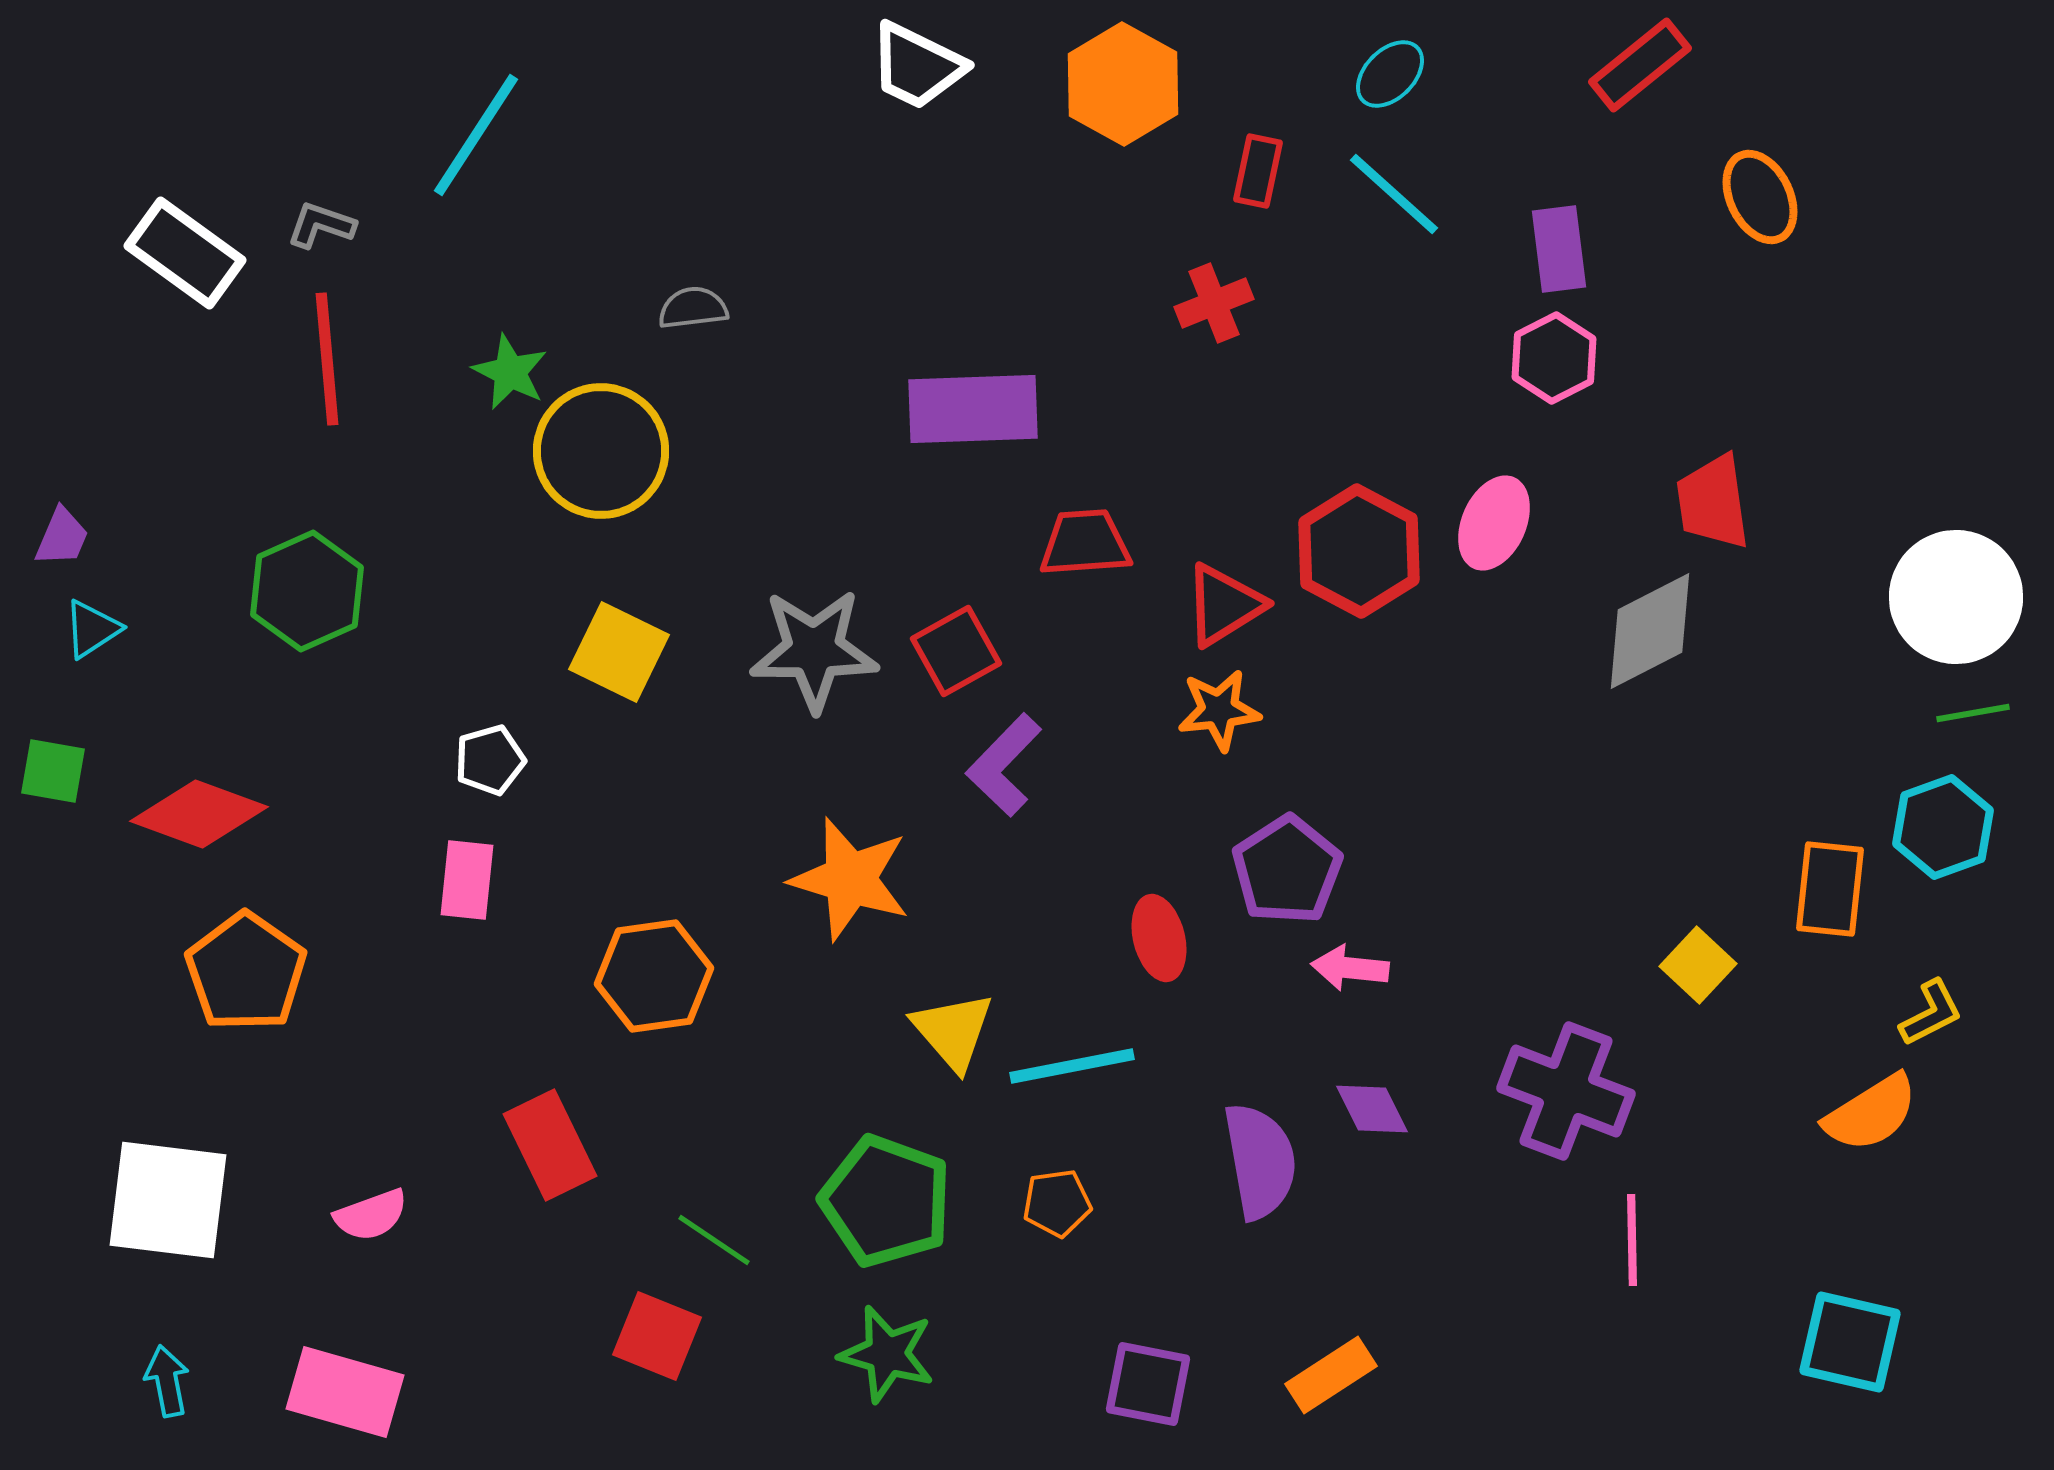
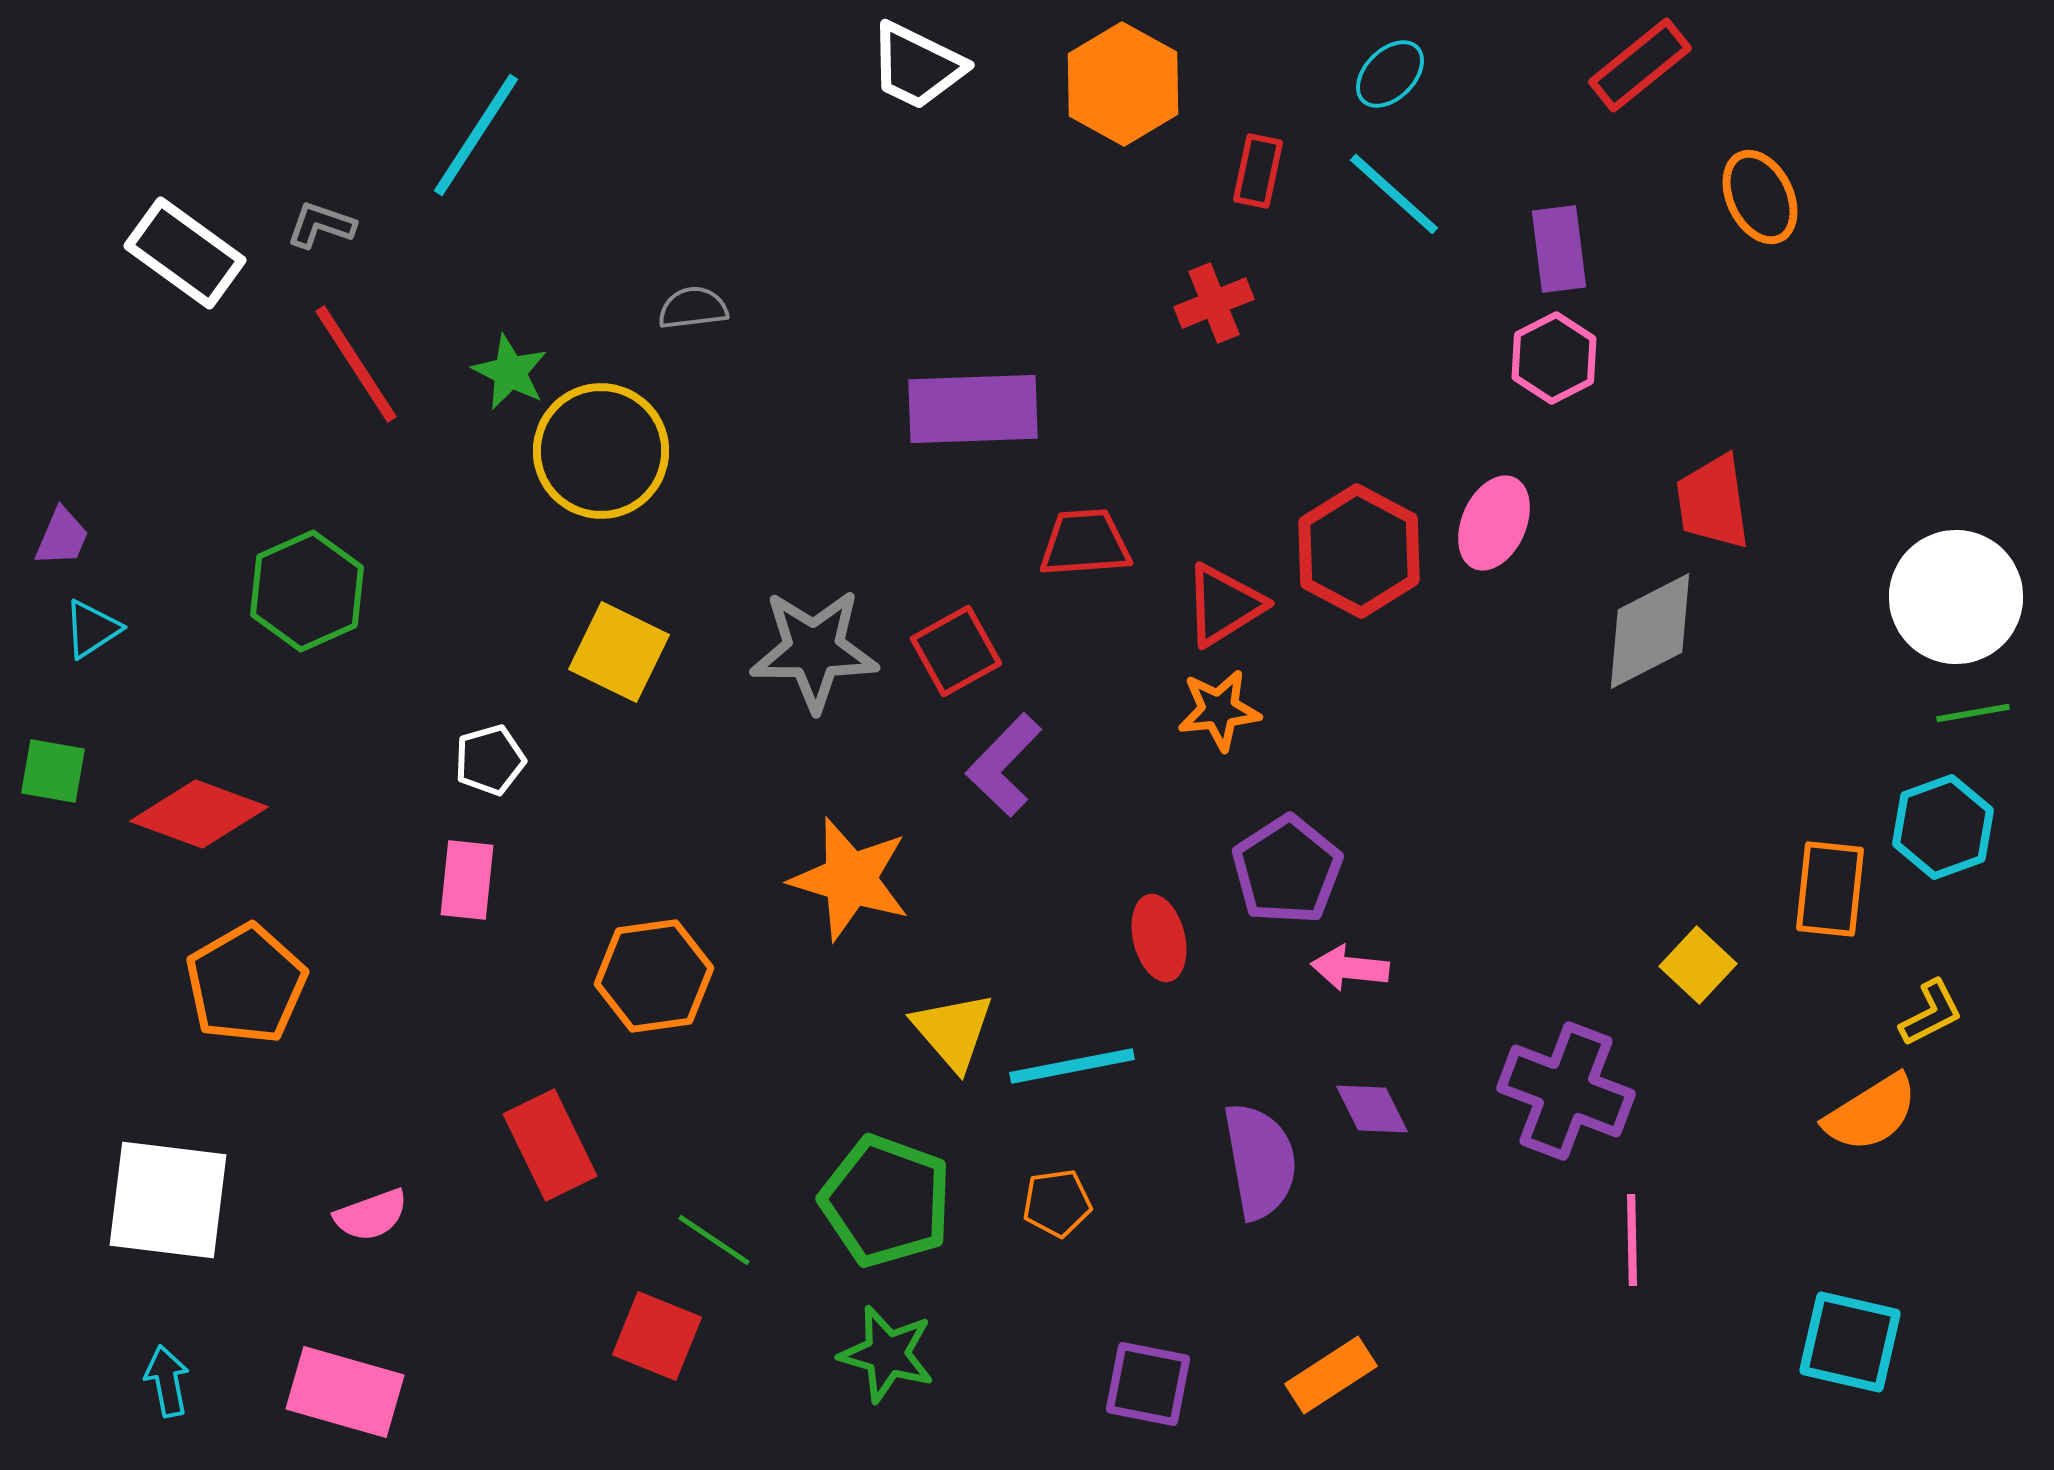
red line at (327, 359): moved 29 px right, 5 px down; rotated 28 degrees counterclockwise
orange pentagon at (246, 972): moved 12 px down; rotated 7 degrees clockwise
